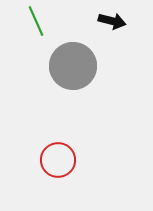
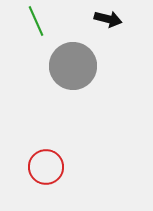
black arrow: moved 4 px left, 2 px up
red circle: moved 12 px left, 7 px down
